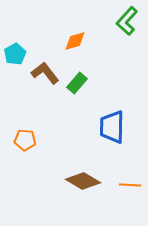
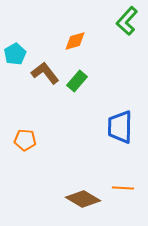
green rectangle: moved 2 px up
blue trapezoid: moved 8 px right
brown diamond: moved 18 px down
orange line: moved 7 px left, 3 px down
